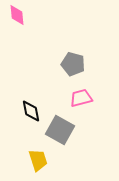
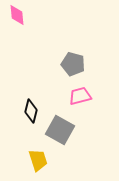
pink trapezoid: moved 1 px left, 2 px up
black diamond: rotated 25 degrees clockwise
